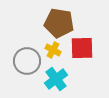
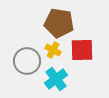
red square: moved 2 px down
